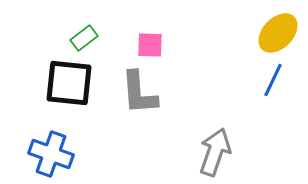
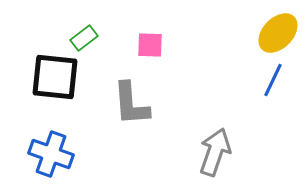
black square: moved 14 px left, 6 px up
gray L-shape: moved 8 px left, 11 px down
